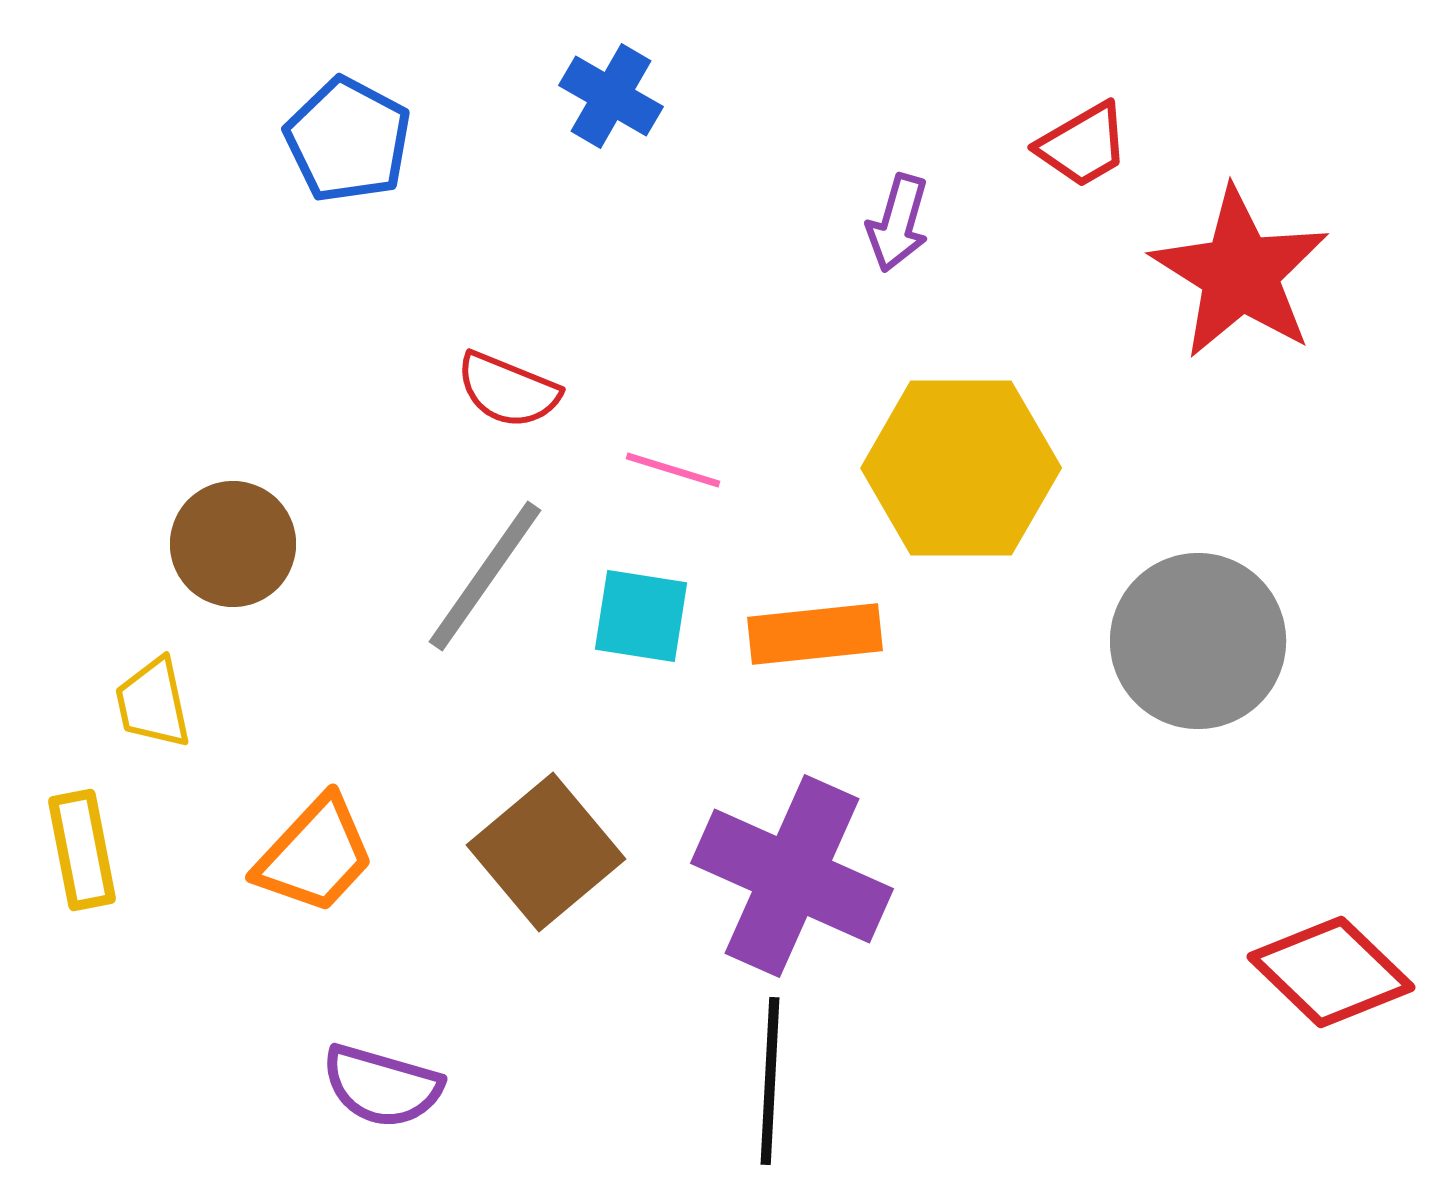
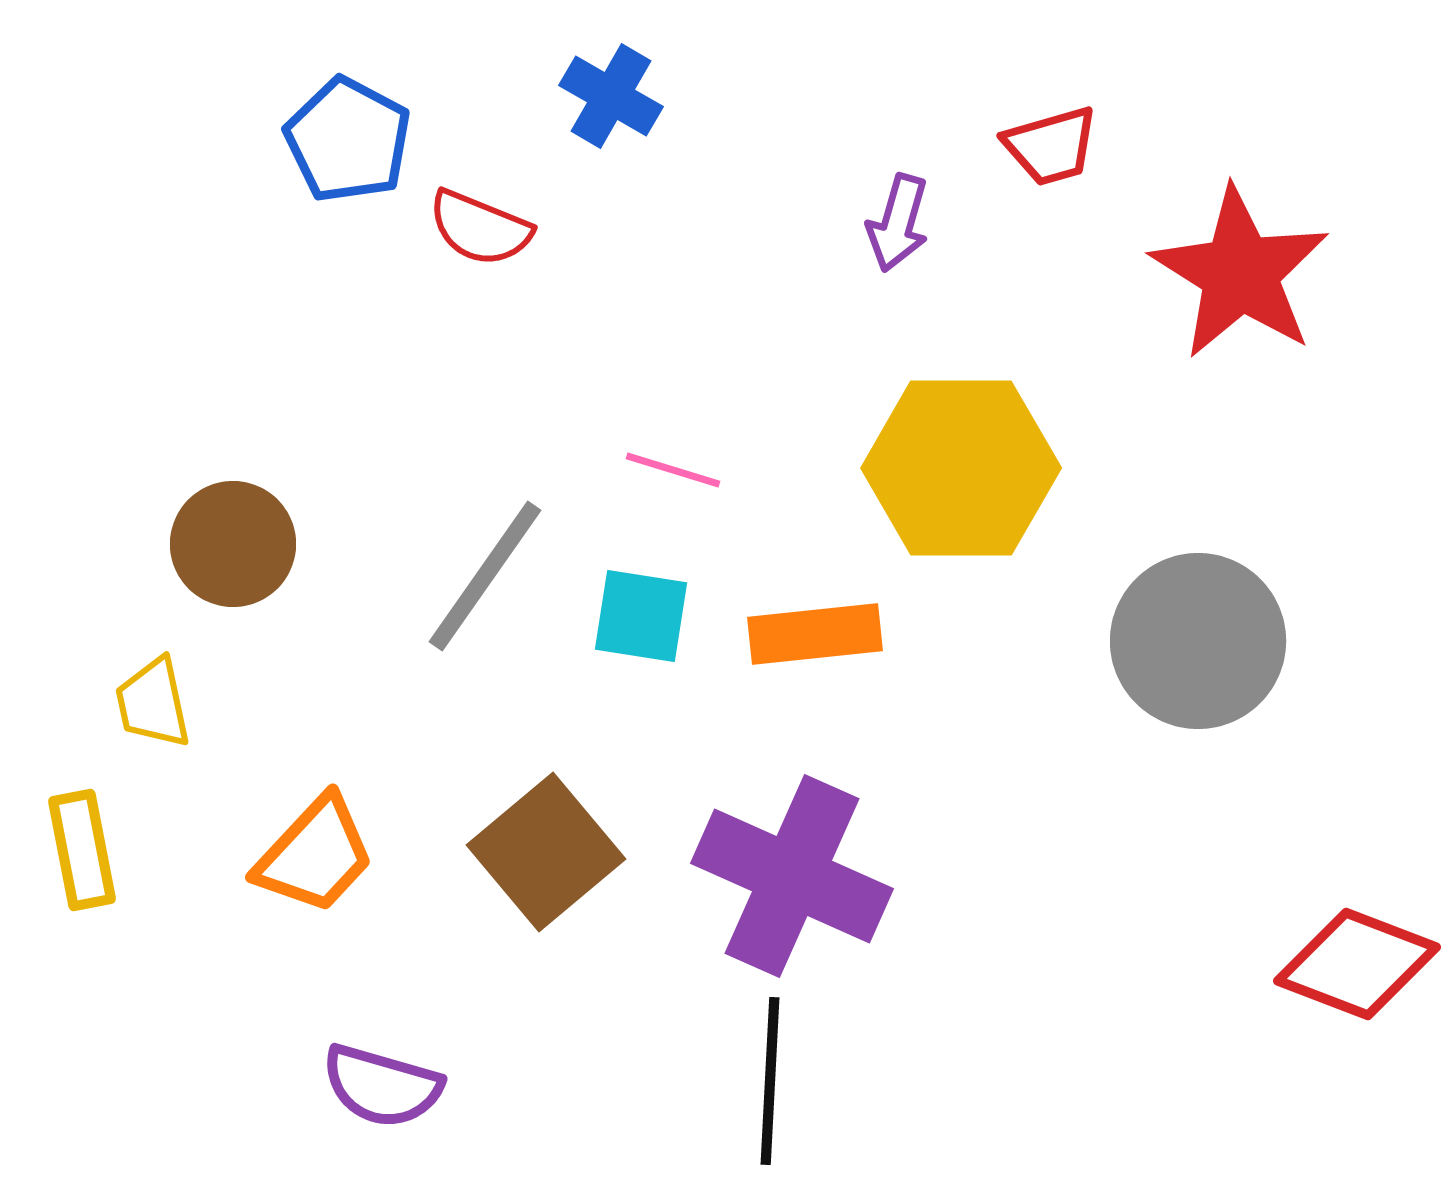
red trapezoid: moved 32 px left, 1 px down; rotated 14 degrees clockwise
red semicircle: moved 28 px left, 162 px up
red diamond: moved 26 px right, 8 px up; rotated 23 degrees counterclockwise
